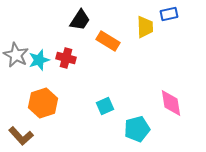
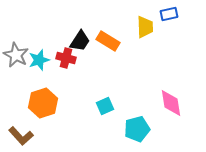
black trapezoid: moved 21 px down
